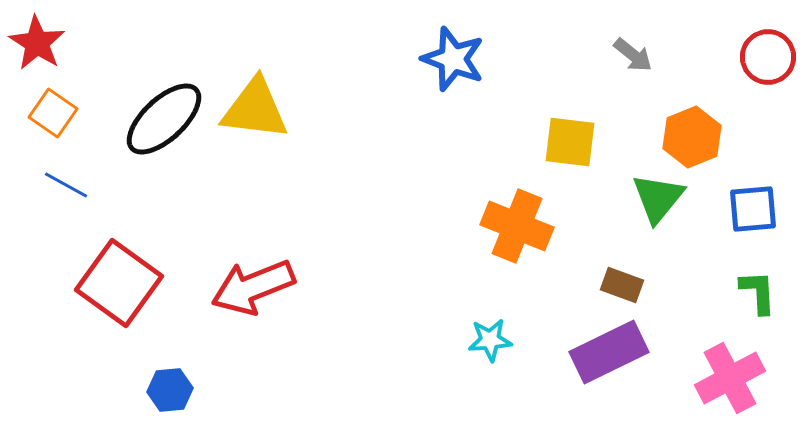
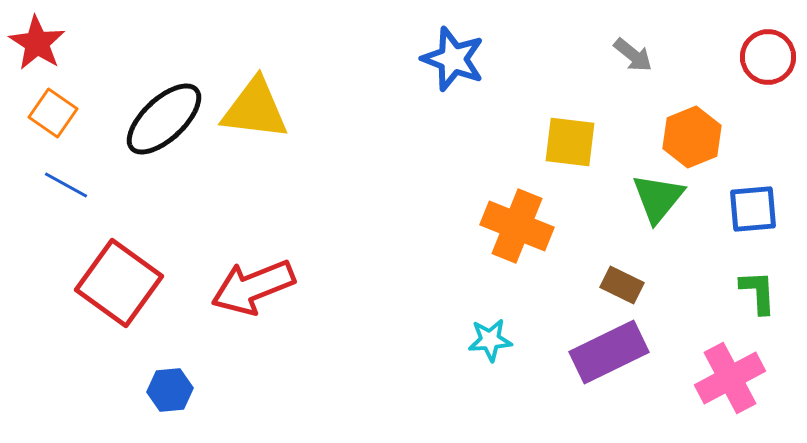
brown rectangle: rotated 6 degrees clockwise
